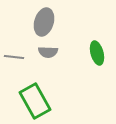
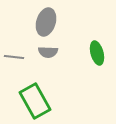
gray ellipse: moved 2 px right
